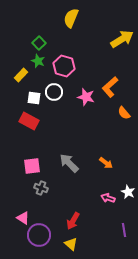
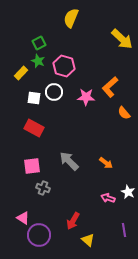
yellow arrow: rotated 75 degrees clockwise
green square: rotated 16 degrees clockwise
yellow rectangle: moved 2 px up
pink star: rotated 12 degrees counterclockwise
red rectangle: moved 5 px right, 7 px down
gray arrow: moved 2 px up
gray cross: moved 2 px right
yellow triangle: moved 17 px right, 4 px up
